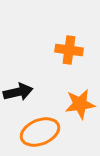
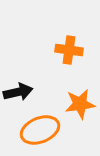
orange ellipse: moved 2 px up
